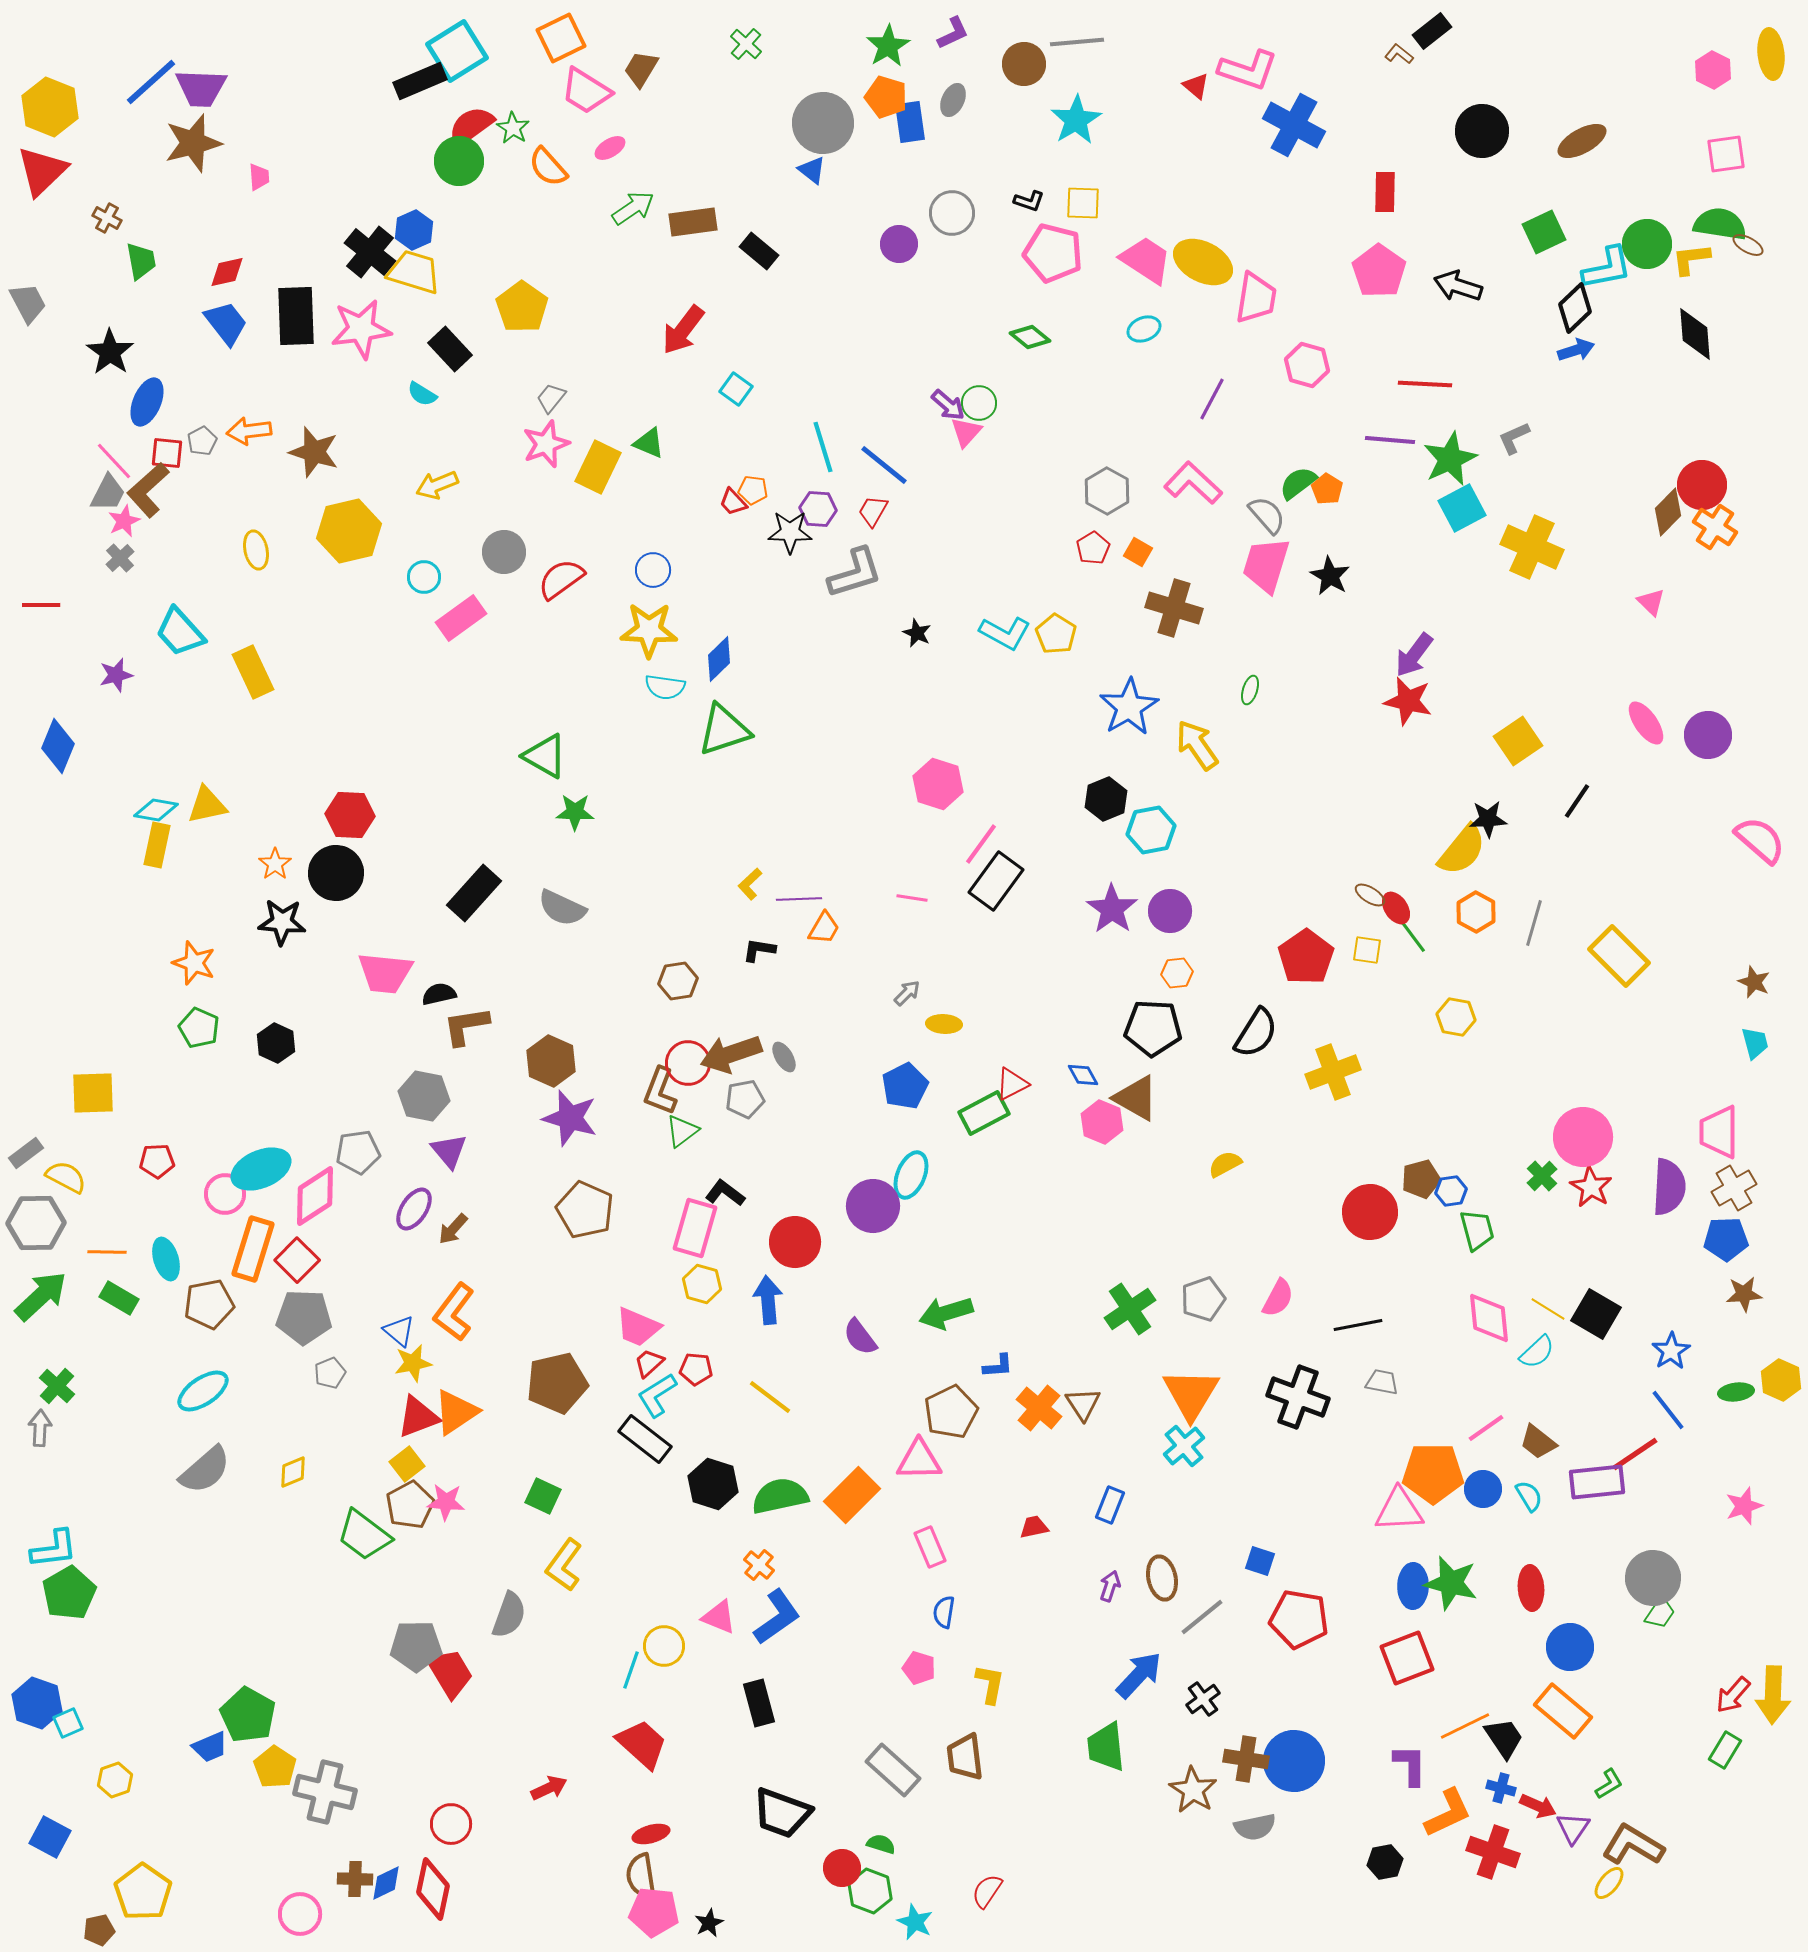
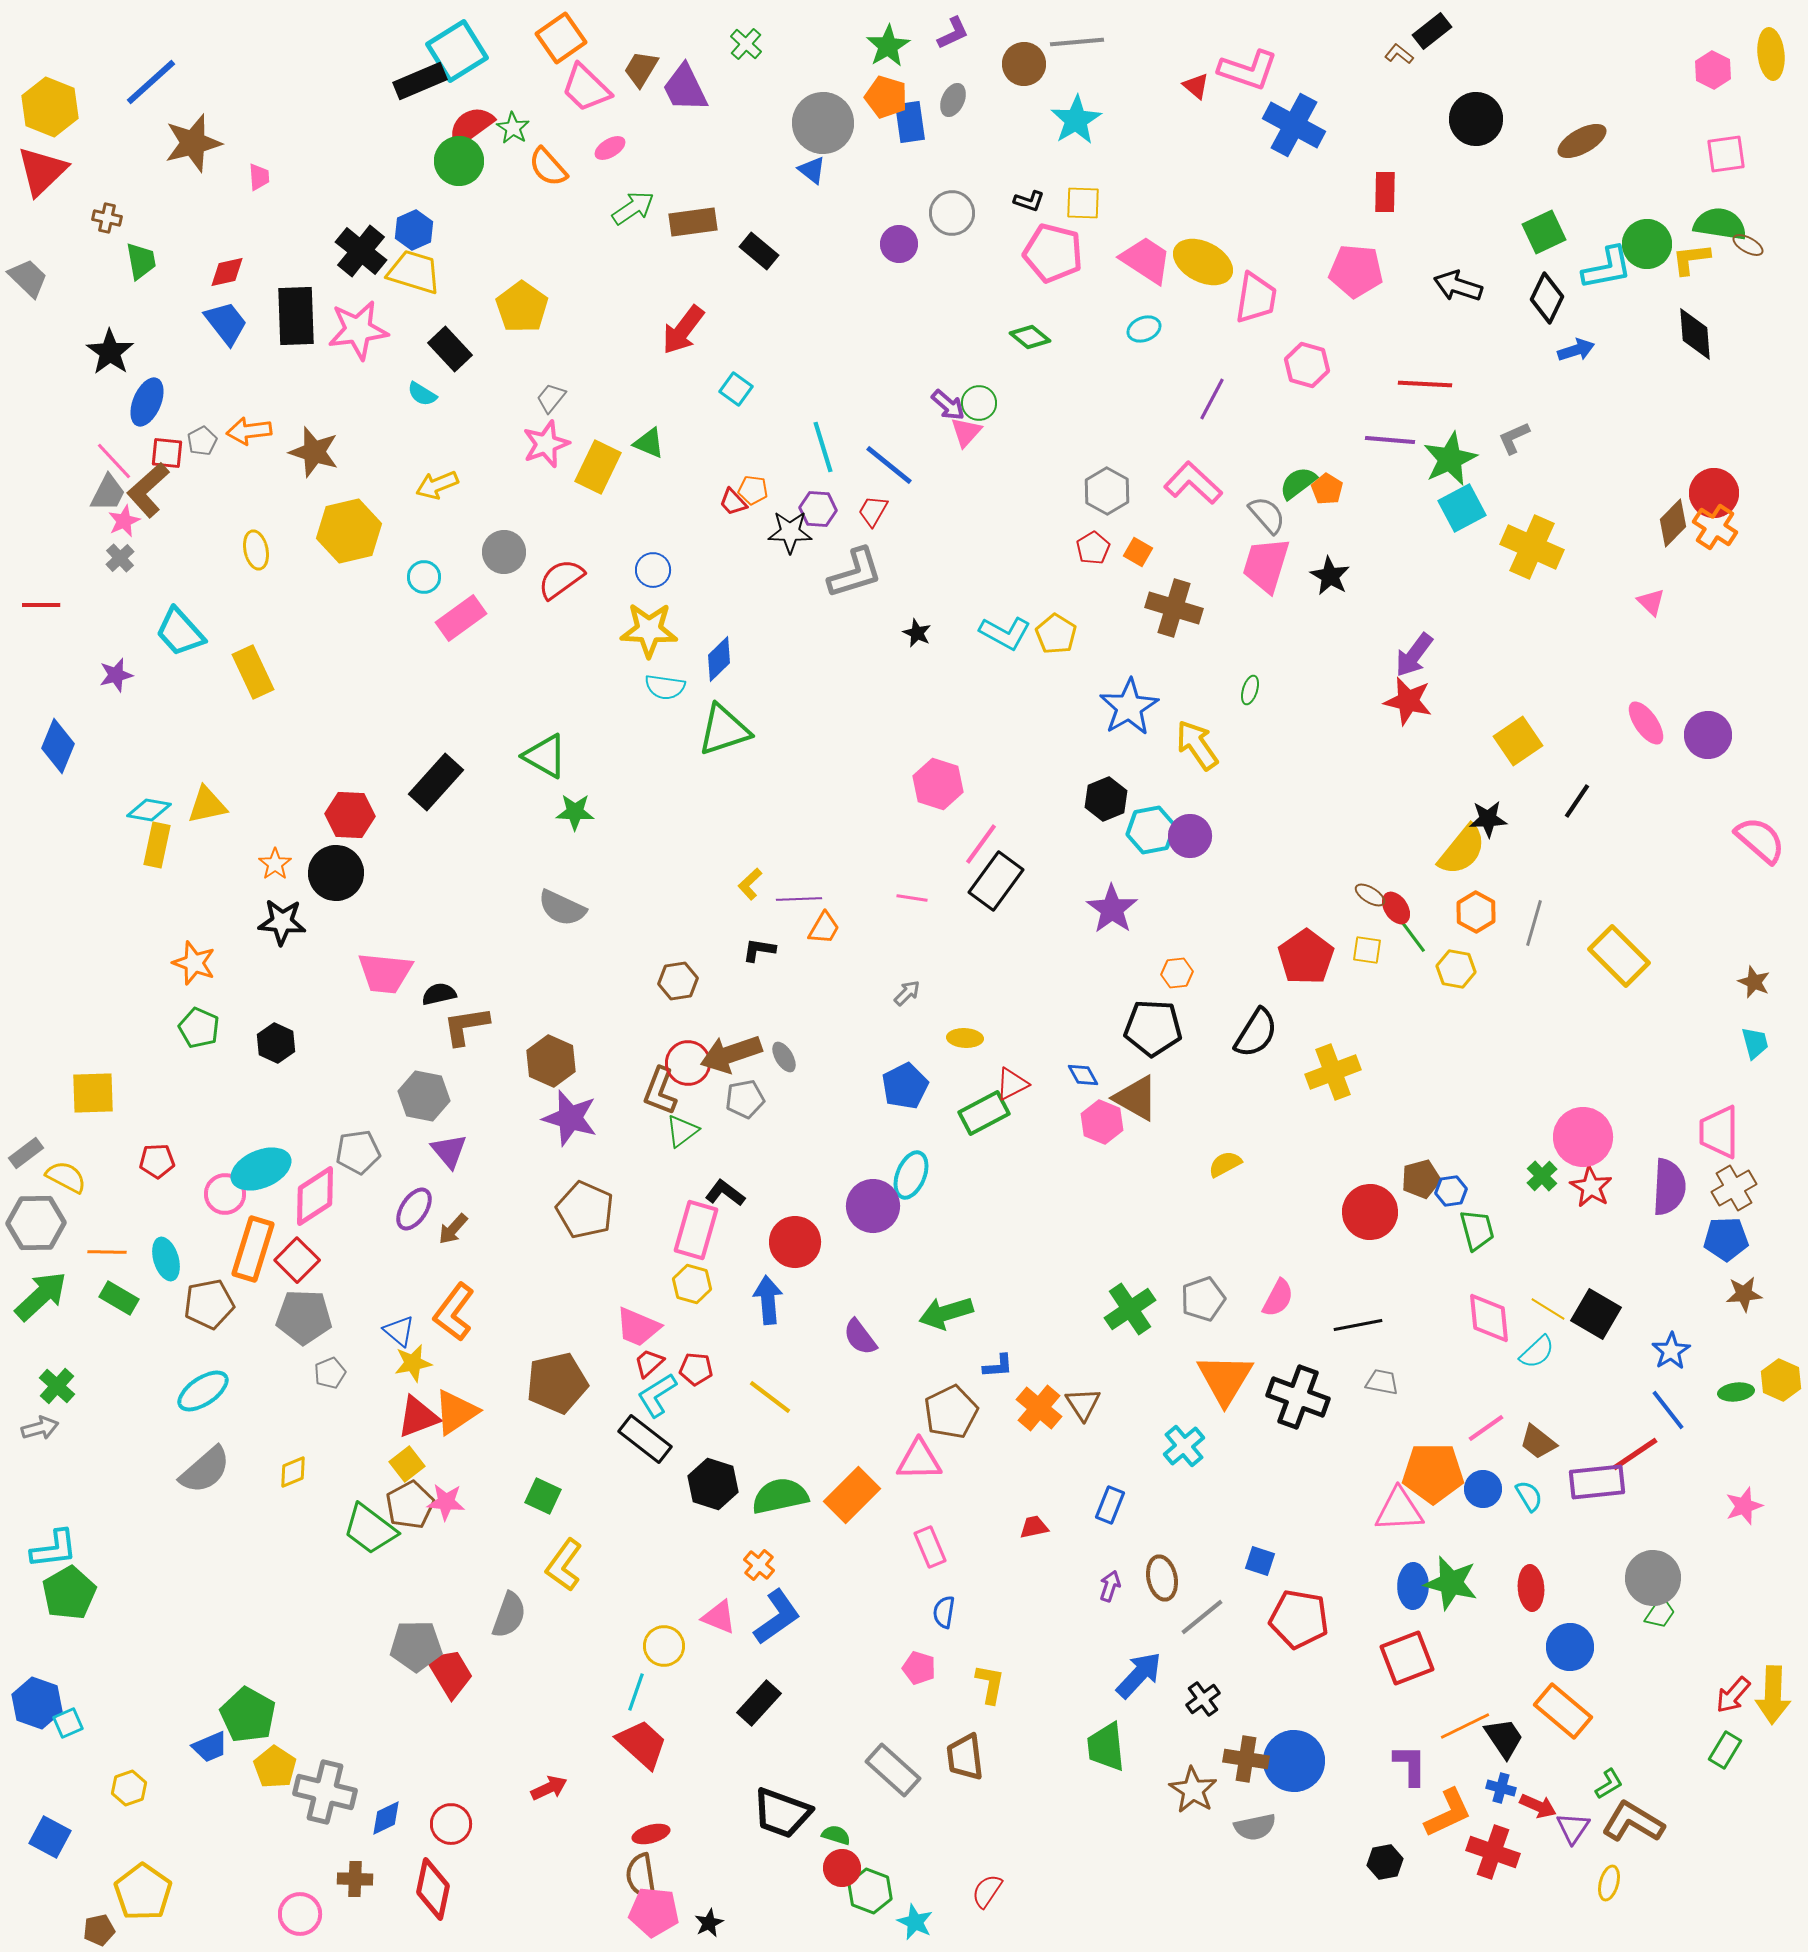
orange square at (561, 38): rotated 9 degrees counterclockwise
purple trapezoid at (201, 88): moved 484 px right; rotated 62 degrees clockwise
pink trapezoid at (586, 91): moved 3 px up; rotated 12 degrees clockwise
black circle at (1482, 131): moved 6 px left, 12 px up
brown cross at (107, 218): rotated 16 degrees counterclockwise
black cross at (370, 252): moved 9 px left, 1 px up
pink pentagon at (1379, 271): moved 23 px left; rotated 30 degrees counterclockwise
gray trapezoid at (28, 303): moved 25 px up; rotated 18 degrees counterclockwise
black diamond at (1575, 308): moved 28 px left, 10 px up; rotated 21 degrees counterclockwise
pink star at (361, 329): moved 3 px left, 1 px down
blue line at (884, 465): moved 5 px right
red circle at (1702, 485): moved 12 px right, 8 px down
brown diamond at (1668, 512): moved 5 px right, 11 px down
cyan diamond at (156, 810): moved 7 px left
black rectangle at (474, 893): moved 38 px left, 111 px up
purple circle at (1170, 911): moved 20 px right, 75 px up
yellow hexagon at (1456, 1017): moved 48 px up
yellow ellipse at (944, 1024): moved 21 px right, 14 px down
pink rectangle at (695, 1228): moved 1 px right, 2 px down
yellow hexagon at (702, 1284): moved 10 px left
orange triangle at (1191, 1394): moved 34 px right, 15 px up
gray arrow at (40, 1428): rotated 72 degrees clockwise
green trapezoid at (364, 1535): moved 6 px right, 6 px up
cyan line at (631, 1670): moved 5 px right, 22 px down
black rectangle at (759, 1703): rotated 57 degrees clockwise
yellow hexagon at (115, 1780): moved 14 px right, 8 px down
green semicircle at (881, 1844): moved 45 px left, 9 px up
brown L-shape at (1633, 1845): moved 23 px up
blue diamond at (386, 1883): moved 65 px up
yellow ellipse at (1609, 1883): rotated 24 degrees counterclockwise
